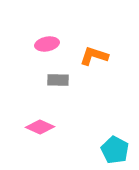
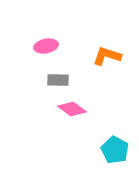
pink ellipse: moved 1 px left, 2 px down
orange L-shape: moved 13 px right
pink diamond: moved 32 px right, 18 px up; rotated 12 degrees clockwise
